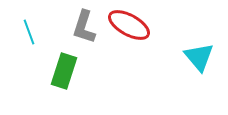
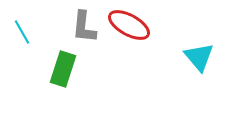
gray L-shape: rotated 12 degrees counterclockwise
cyan line: moved 7 px left; rotated 10 degrees counterclockwise
green rectangle: moved 1 px left, 2 px up
